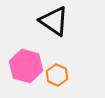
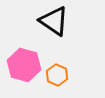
pink hexagon: moved 2 px left, 1 px up
